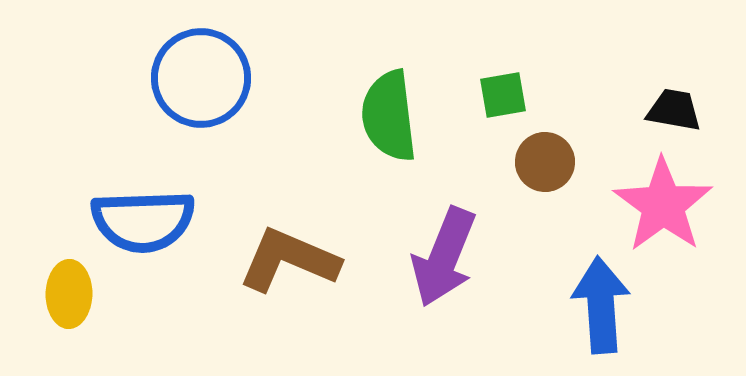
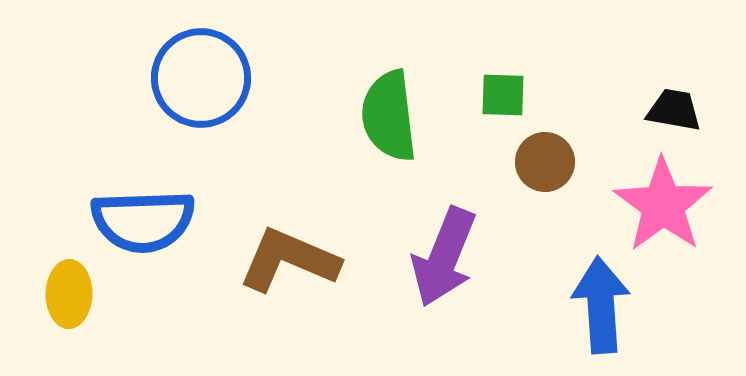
green square: rotated 12 degrees clockwise
